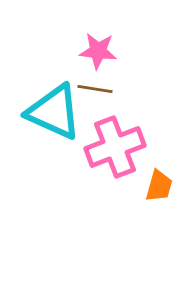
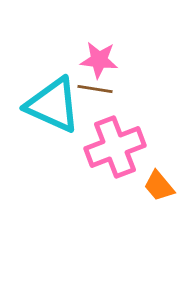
pink star: moved 1 px right, 9 px down
cyan triangle: moved 1 px left, 7 px up
orange trapezoid: rotated 124 degrees clockwise
